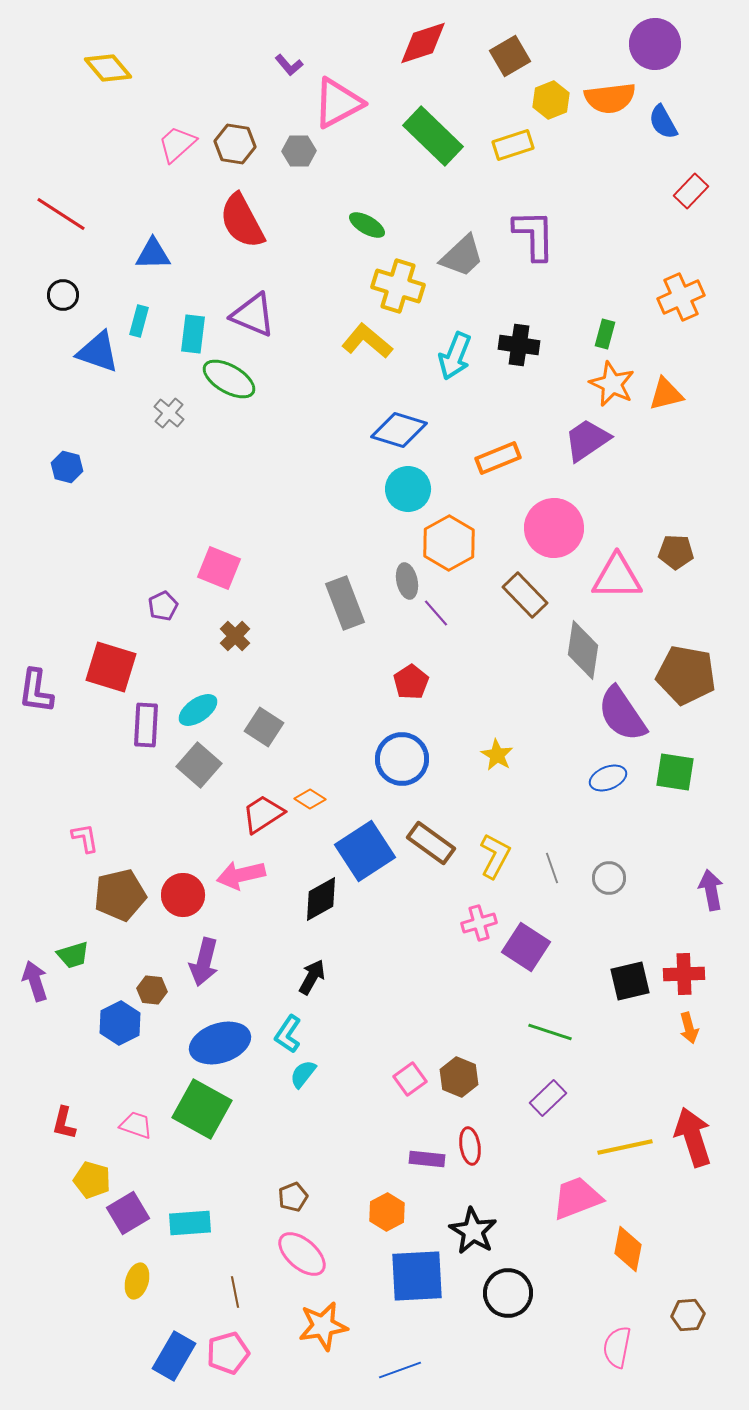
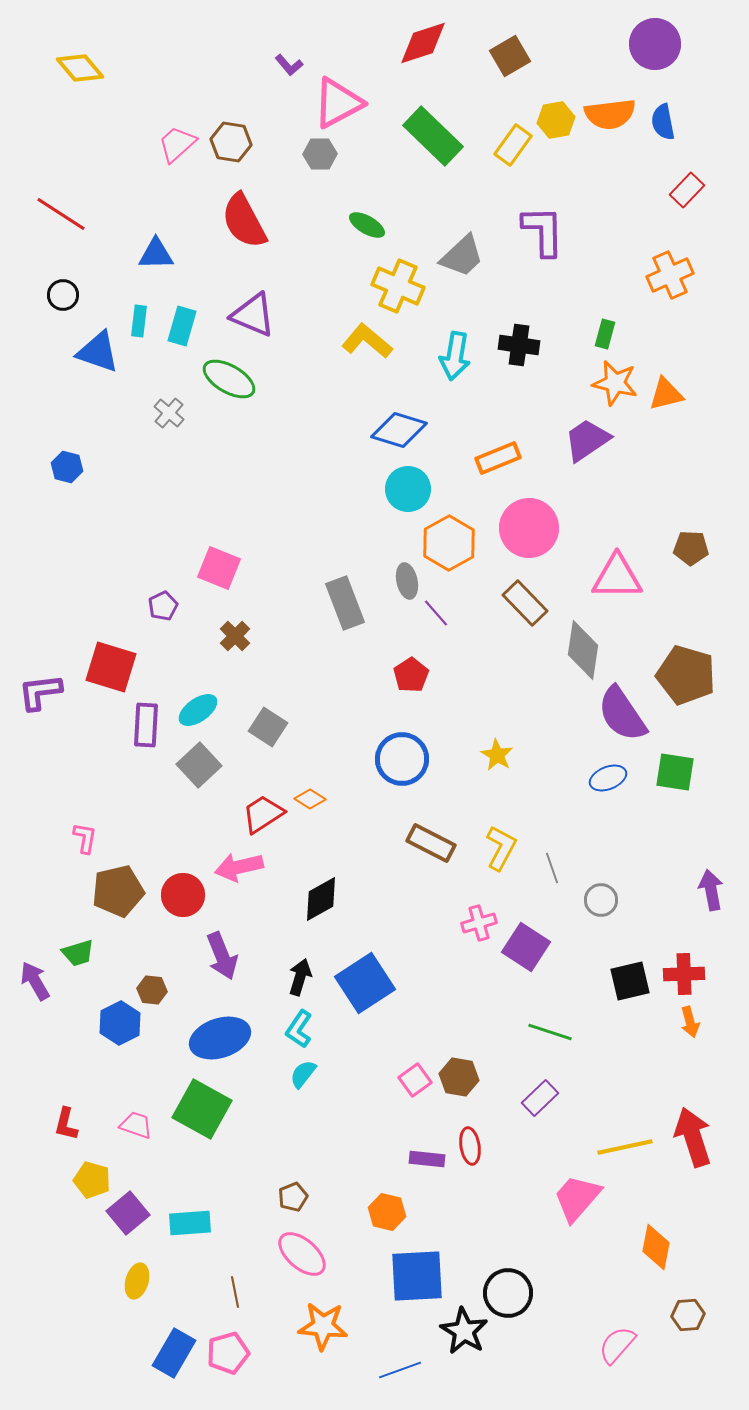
yellow diamond at (108, 68): moved 28 px left
orange semicircle at (610, 98): moved 16 px down
yellow hexagon at (551, 100): moved 5 px right, 20 px down; rotated 12 degrees clockwise
blue semicircle at (663, 122): rotated 18 degrees clockwise
brown hexagon at (235, 144): moved 4 px left, 2 px up
yellow rectangle at (513, 145): rotated 36 degrees counterclockwise
gray hexagon at (299, 151): moved 21 px right, 3 px down
red rectangle at (691, 191): moved 4 px left, 1 px up
red semicircle at (242, 221): moved 2 px right
purple L-shape at (534, 235): moved 9 px right, 4 px up
blue triangle at (153, 254): moved 3 px right
yellow cross at (398, 286): rotated 6 degrees clockwise
orange cross at (681, 297): moved 11 px left, 22 px up
cyan rectangle at (139, 321): rotated 8 degrees counterclockwise
cyan rectangle at (193, 334): moved 11 px left, 8 px up; rotated 9 degrees clockwise
cyan arrow at (455, 356): rotated 12 degrees counterclockwise
orange star at (612, 384): moved 3 px right, 1 px up; rotated 12 degrees counterclockwise
pink circle at (554, 528): moved 25 px left
brown pentagon at (676, 552): moved 15 px right, 4 px up
brown rectangle at (525, 595): moved 8 px down
brown pentagon at (686, 675): rotated 6 degrees clockwise
red pentagon at (411, 682): moved 7 px up
purple L-shape at (36, 691): moved 4 px right, 1 px down; rotated 75 degrees clockwise
gray square at (264, 727): moved 4 px right
gray square at (199, 765): rotated 6 degrees clockwise
pink L-shape at (85, 838): rotated 20 degrees clockwise
brown rectangle at (431, 843): rotated 9 degrees counterclockwise
blue square at (365, 851): moved 132 px down
yellow L-shape at (495, 856): moved 6 px right, 8 px up
pink arrow at (241, 875): moved 2 px left, 8 px up
gray circle at (609, 878): moved 8 px left, 22 px down
brown pentagon at (120, 895): moved 2 px left, 4 px up
green trapezoid at (73, 955): moved 5 px right, 2 px up
purple arrow at (204, 962): moved 18 px right, 6 px up; rotated 36 degrees counterclockwise
black arrow at (312, 977): moved 12 px left; rotated 12 degrees counterclockwise
purple arrow at (35, 981): rotated 12 degrees counterclockwise
orange arrow at (689, 1028): moved 1 px right, 6 px up
cyan L-shape at (288, 1034): moved 11 px right, 5 px up
blue ellipse at (220, 1043): moved 5 px up
brown hexagon at (459, 1077): rotated 12 degrees counterclockwise
pink square at (410, 1079): moved 5 px right, 1 px down
purple rectangle at (548, 1098): moved 8 px left
red L-shape at (64, 1123): moved 2 px right, 1 px down
pink trapezoid at (577, 1198): rotated 28 degrees counterclockwise
orange hexagon at (387, 1212): rotated 18 degrees counterclockwise
purple square at (128, 1213): rotated 9 degrees counterclockwise
black star at (473, 1231): moved 9 px left, 100 px down
orange diamond at (628, 1249): moved 28 px right, 2 px up
orange star at (323, 1326): rotated 15 degrees clockwise
pink semicircle at (617, 1347): moved 2 px up; rotated 30 degrees clockwise
blue rectangle at (174, 1356): moved 3 px up
